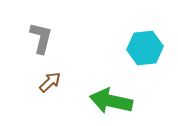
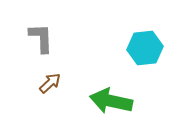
gray L-shape: rotated 16 degrees counterclockwise
brown arrow: moved 1 px down
